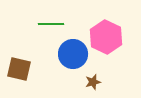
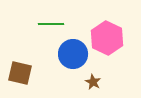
pink hexagon: moved 1 px right, 1 px down
brown square: moved 1 px right, 4 px down
brown star: rotated 28 degrees counterclockwise
